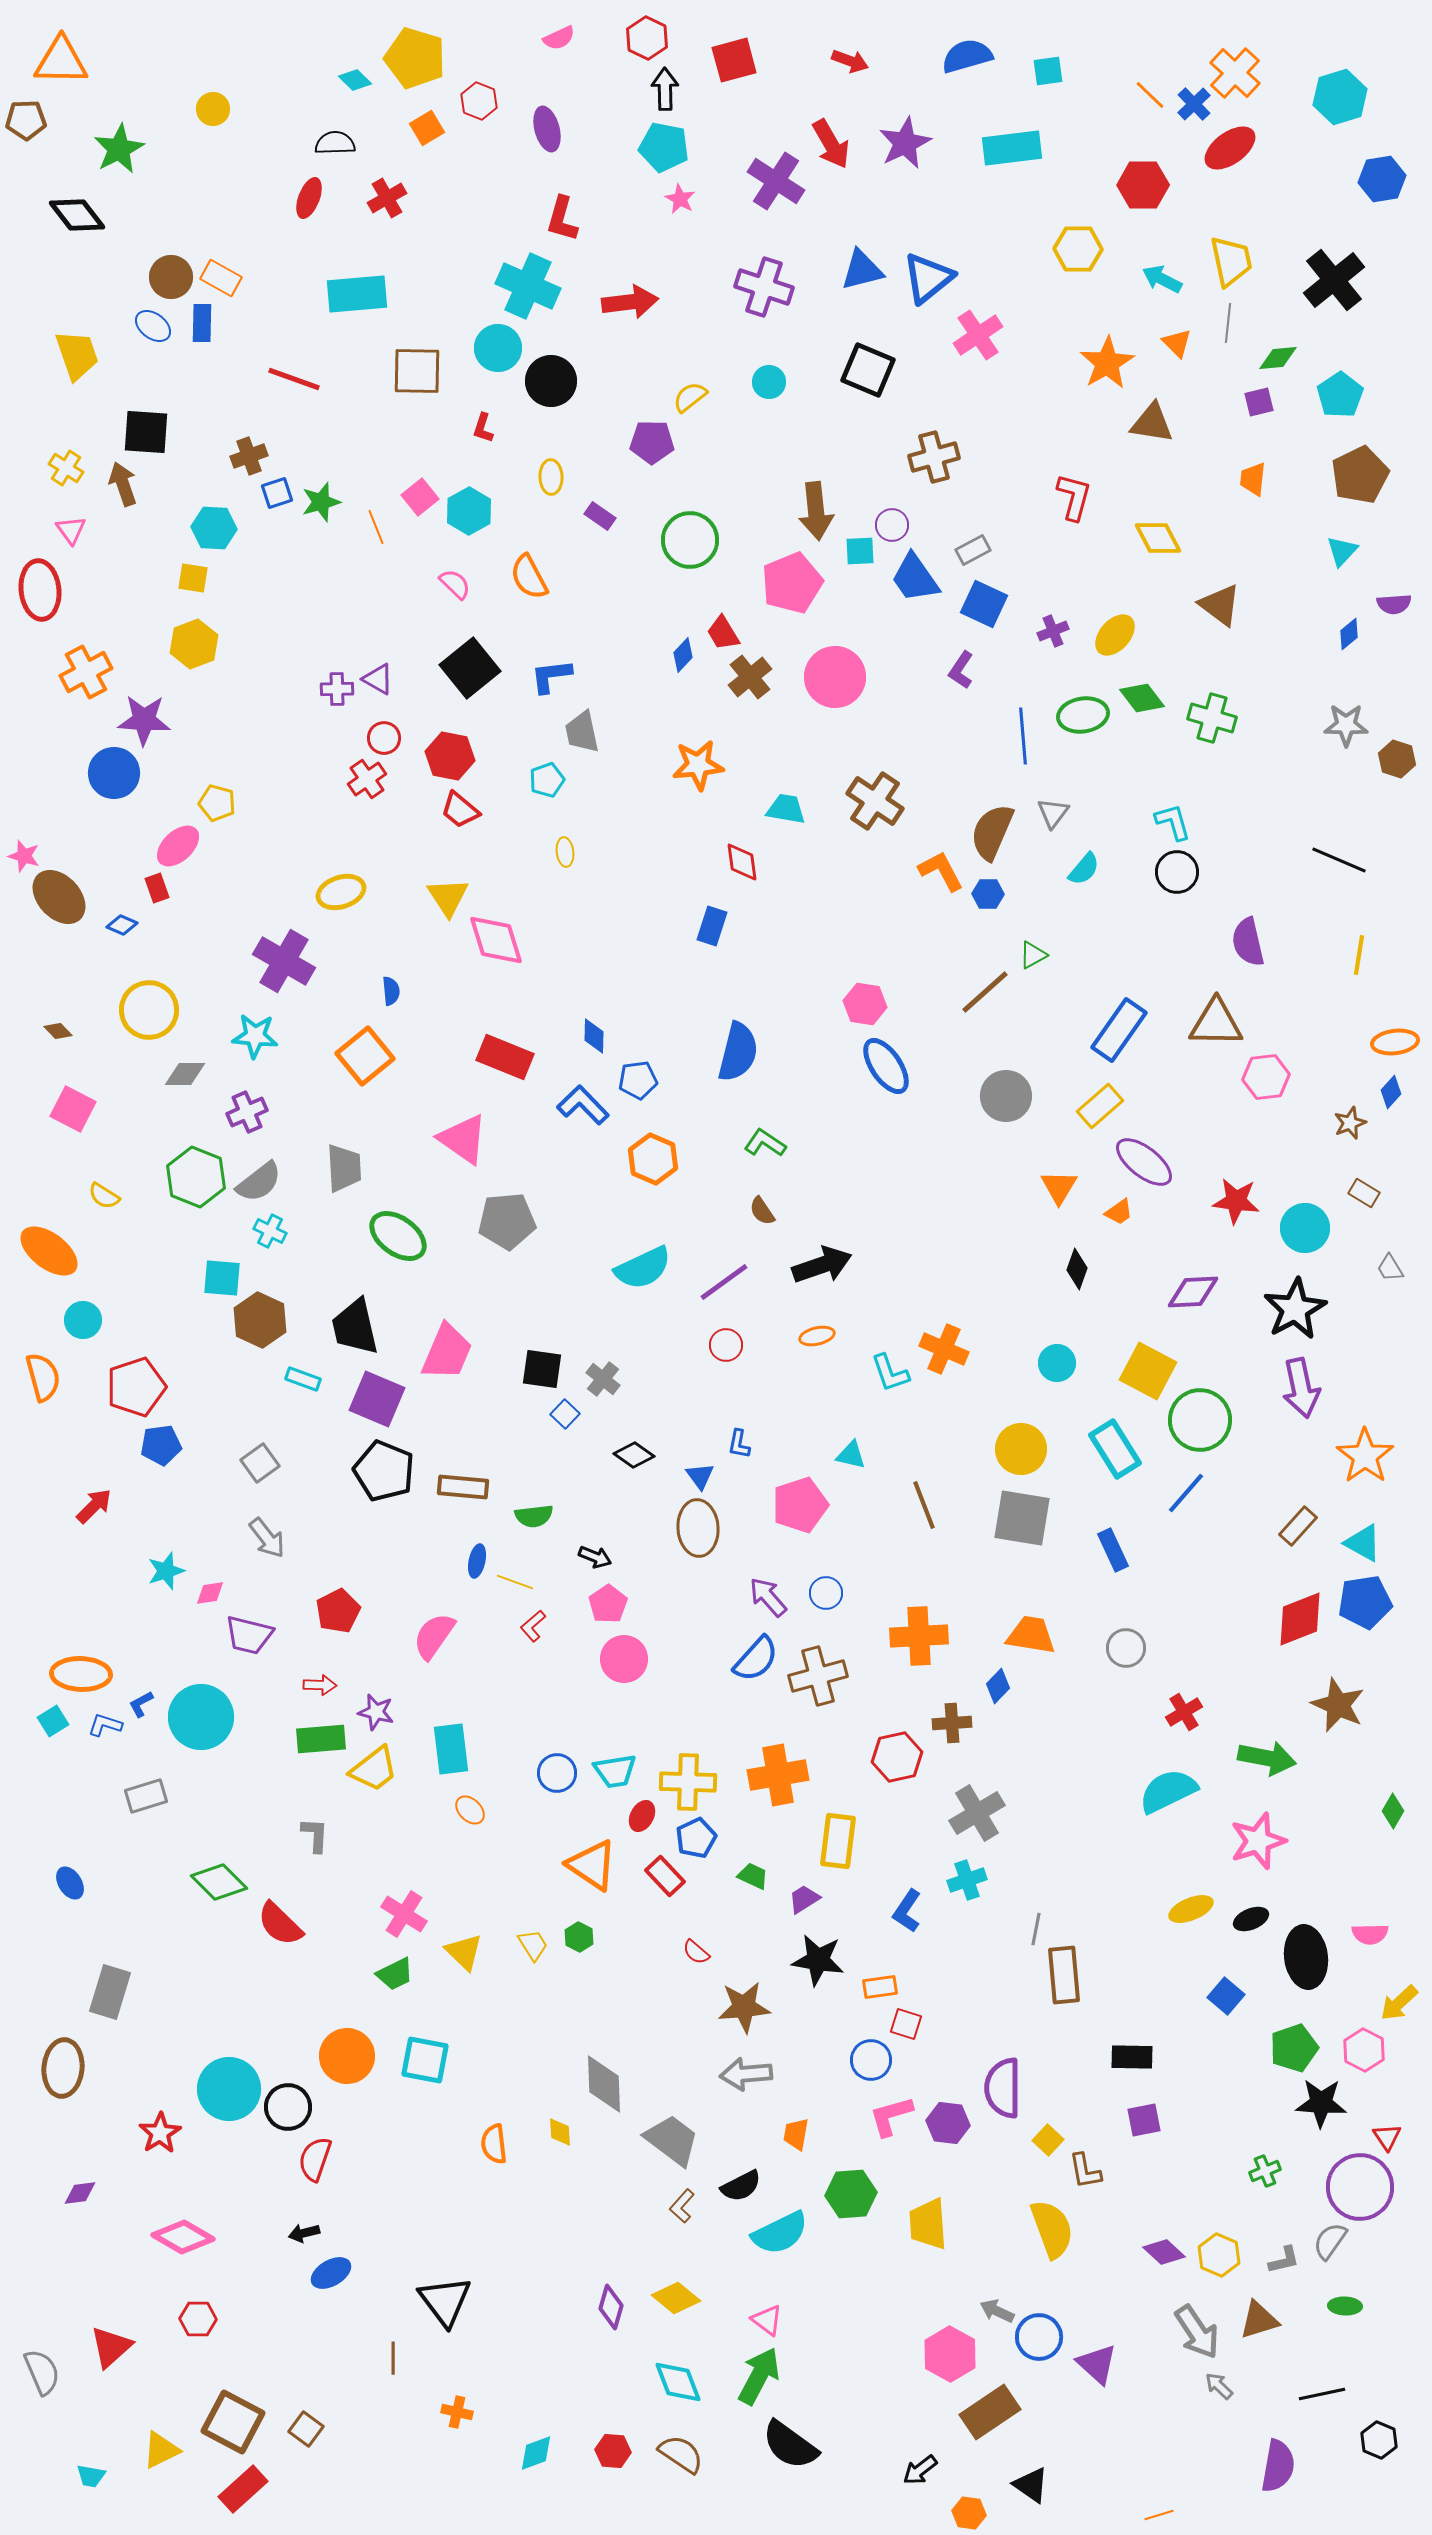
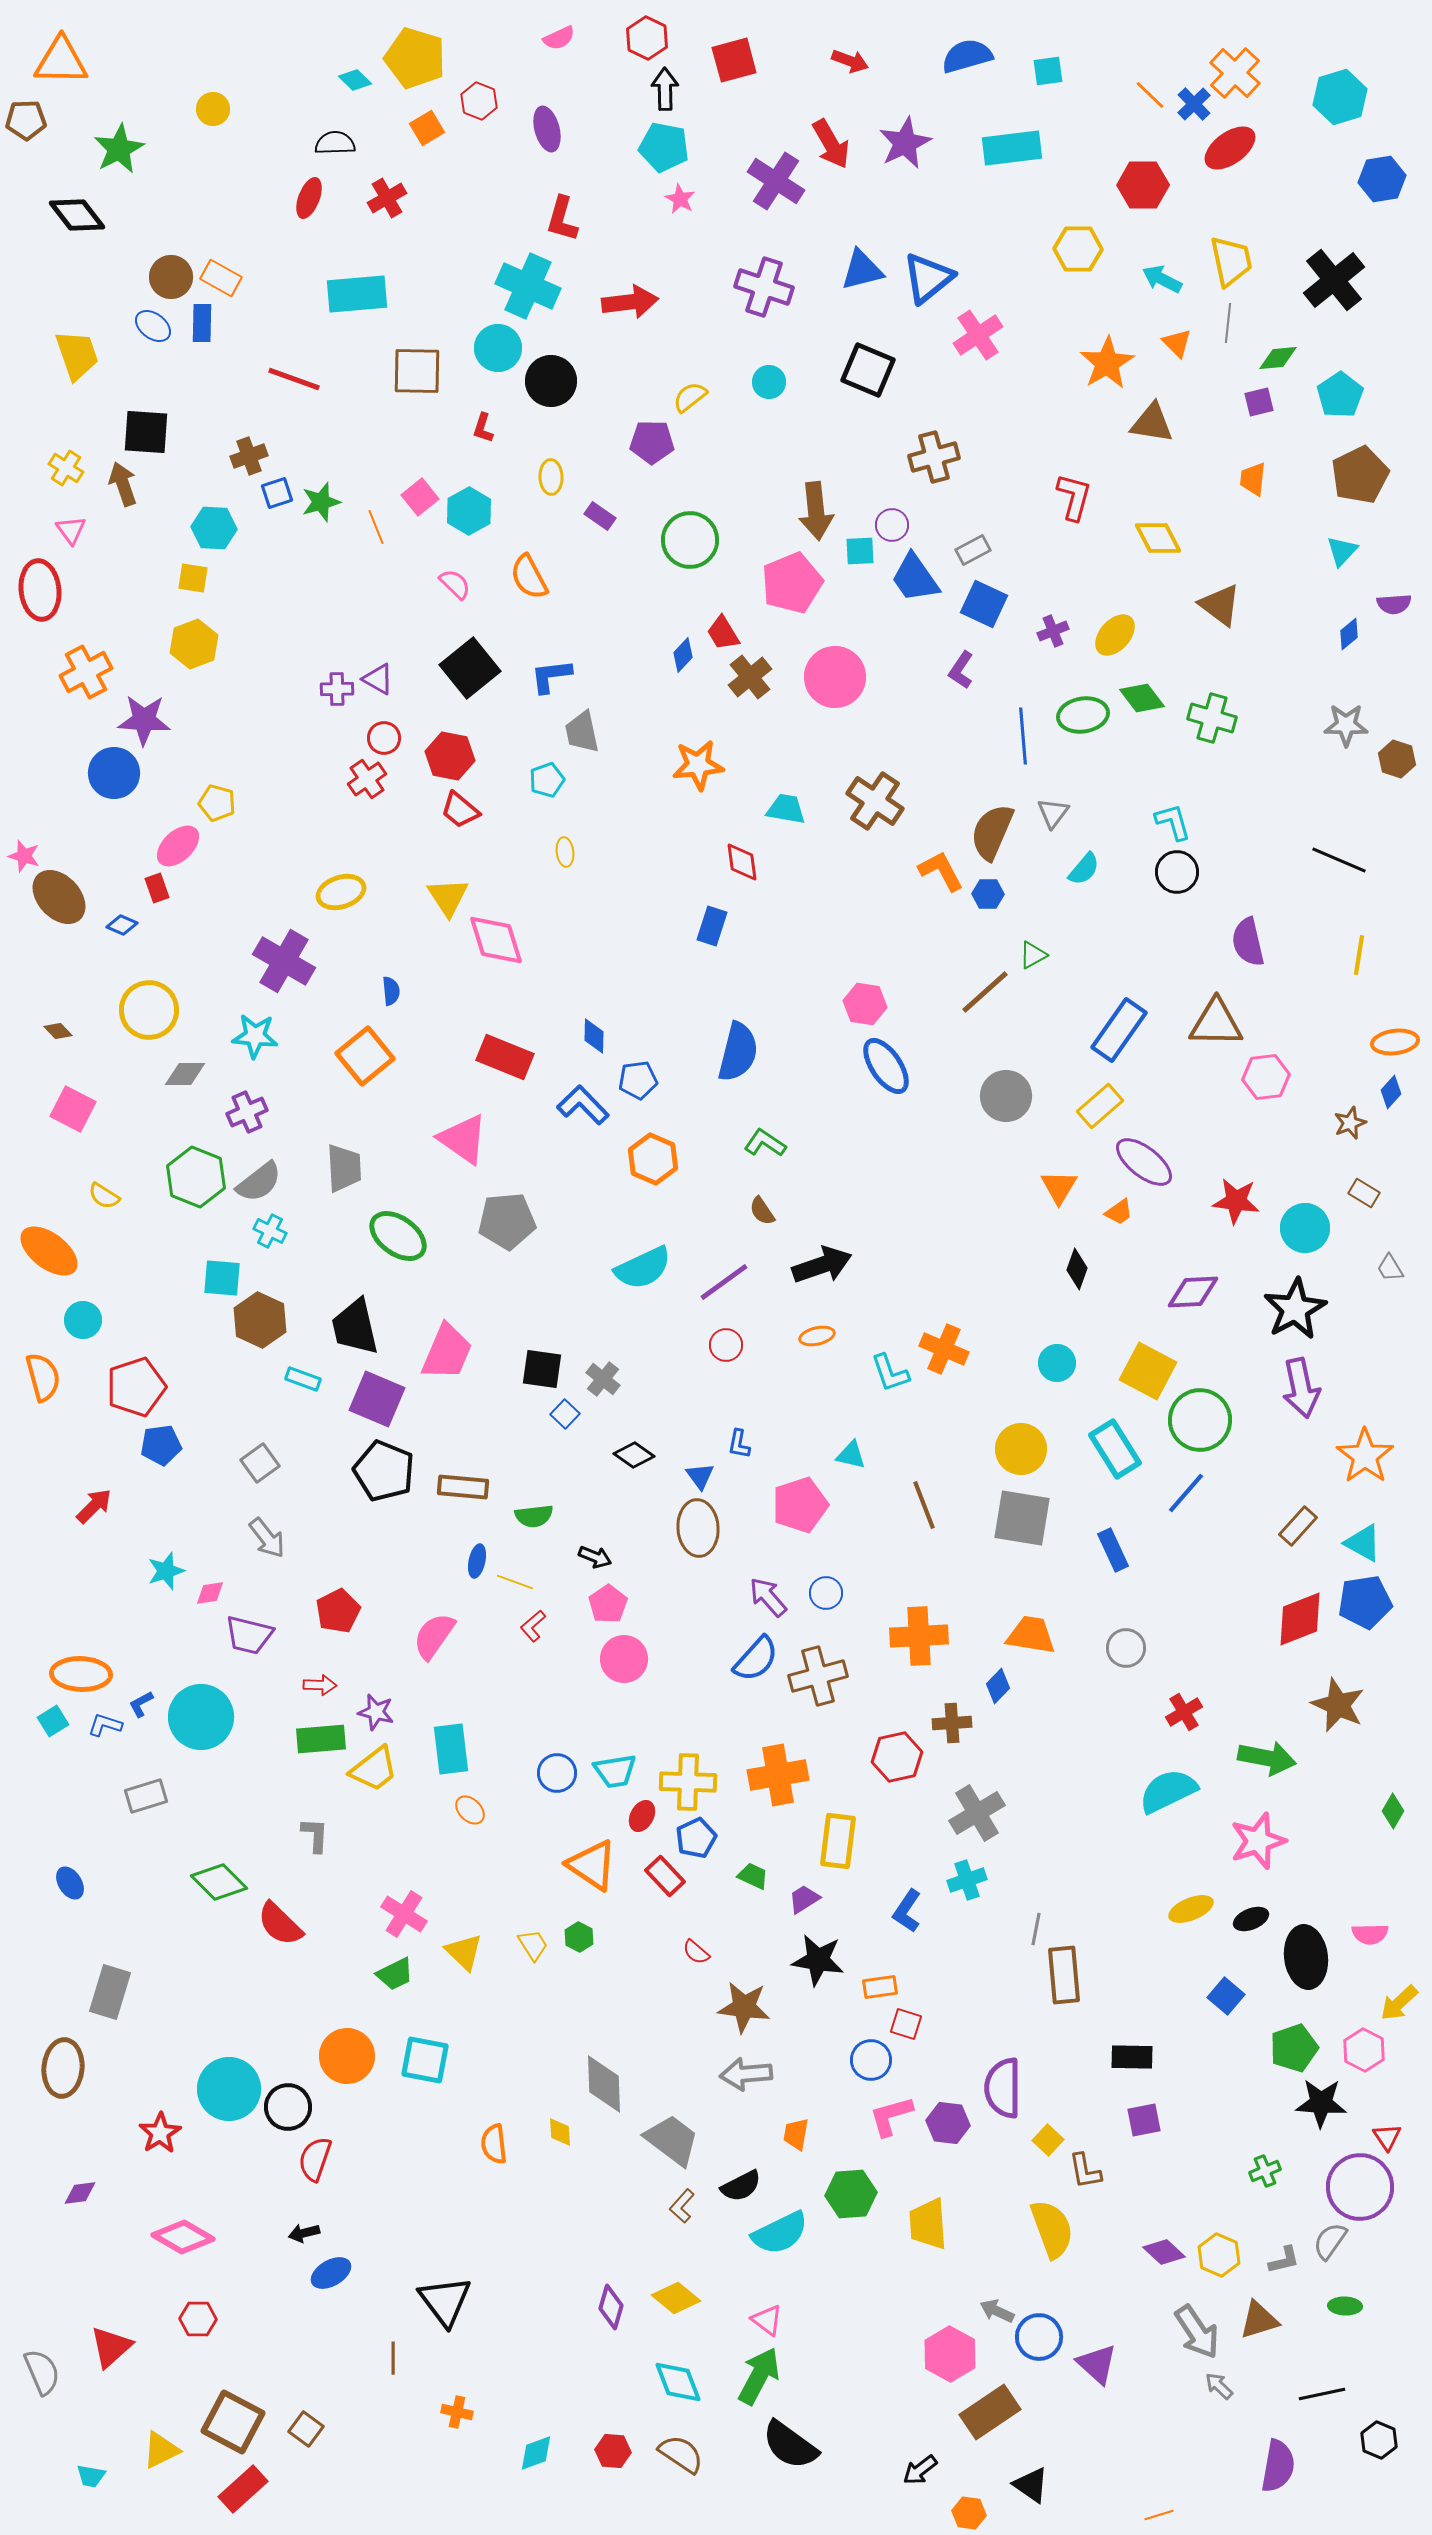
brown star at (744, 2007): rotated 12 degrees clockwise
